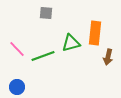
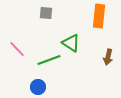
orange rectangle: moved 4 px right, 17 px up
green triangle: rotated 48 degrees clockwise
green line: moved 6 px right, 4 px down
blue circle: moved 21 px right
